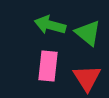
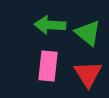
green arrow: rotated 12 degrees counterclockwise
red triangle: moved 1 px right, 4 px up
